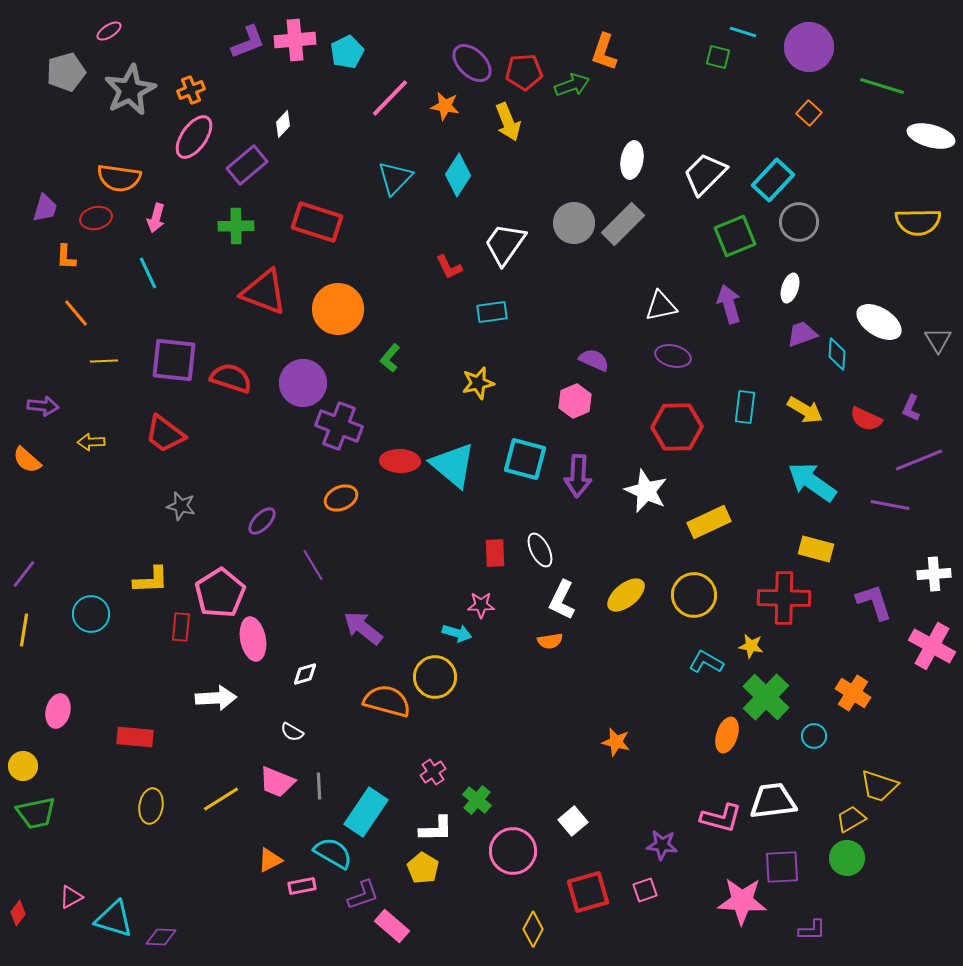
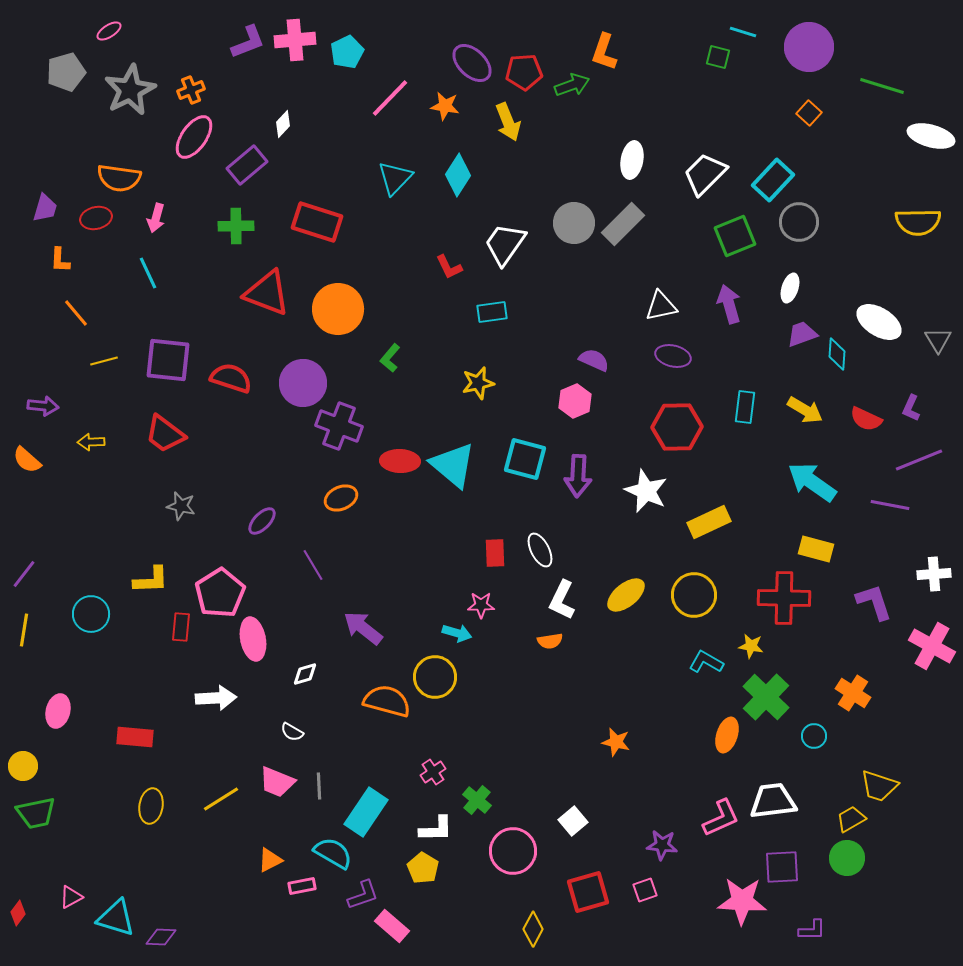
orange L-shape at (66, 257): moved 6 px left, 3 px down
red triangle at (264, 292): moved 3 px right, 1 px down
purple square at (174, 360): moved 6 px left
yellow line at (104, 361): rotated 12 degrees counterclockwise
pink L-shape at (721, 818): rotated 39 degrees counterclockwise
cyan triangle at (114, 919): moved 2 px right, 1 px up
